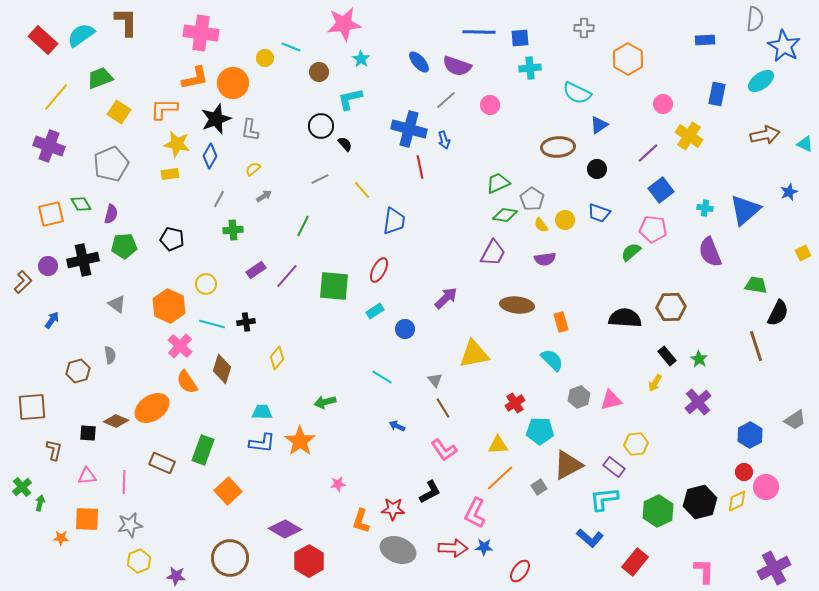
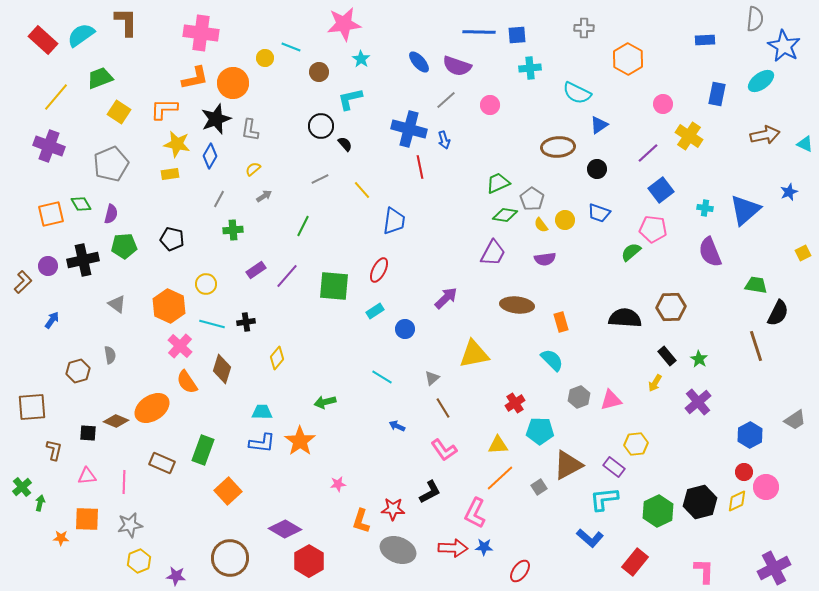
blue square at (520, 38): moved 3 px left, 3 px up
gray triangle at (435, 380): moved 3 px left, 2 px up; rotated 28 degrees clockwise
